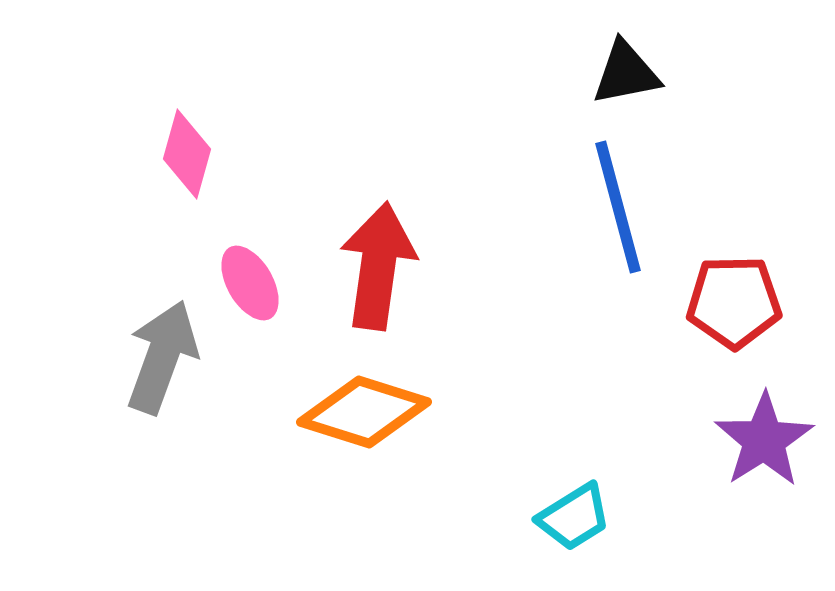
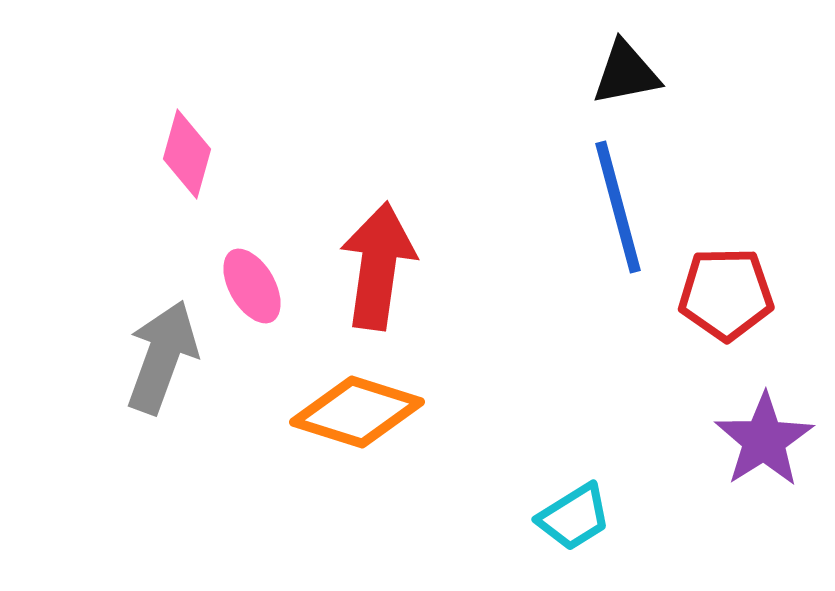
pink ellipse: moved 2 px right, 3 px down
red pentagon: moved 8 px left, 8 px up
orange diamond: moved 7 px left
